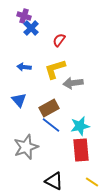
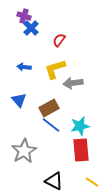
gray star: moved 2 px left, 4 px down; rotated 10 degrees counterclockwise
